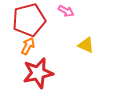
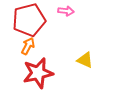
pink arrow: rotated 21 degrees counterclockwise
yellow triangle: moved 1 px left, 15 px down
